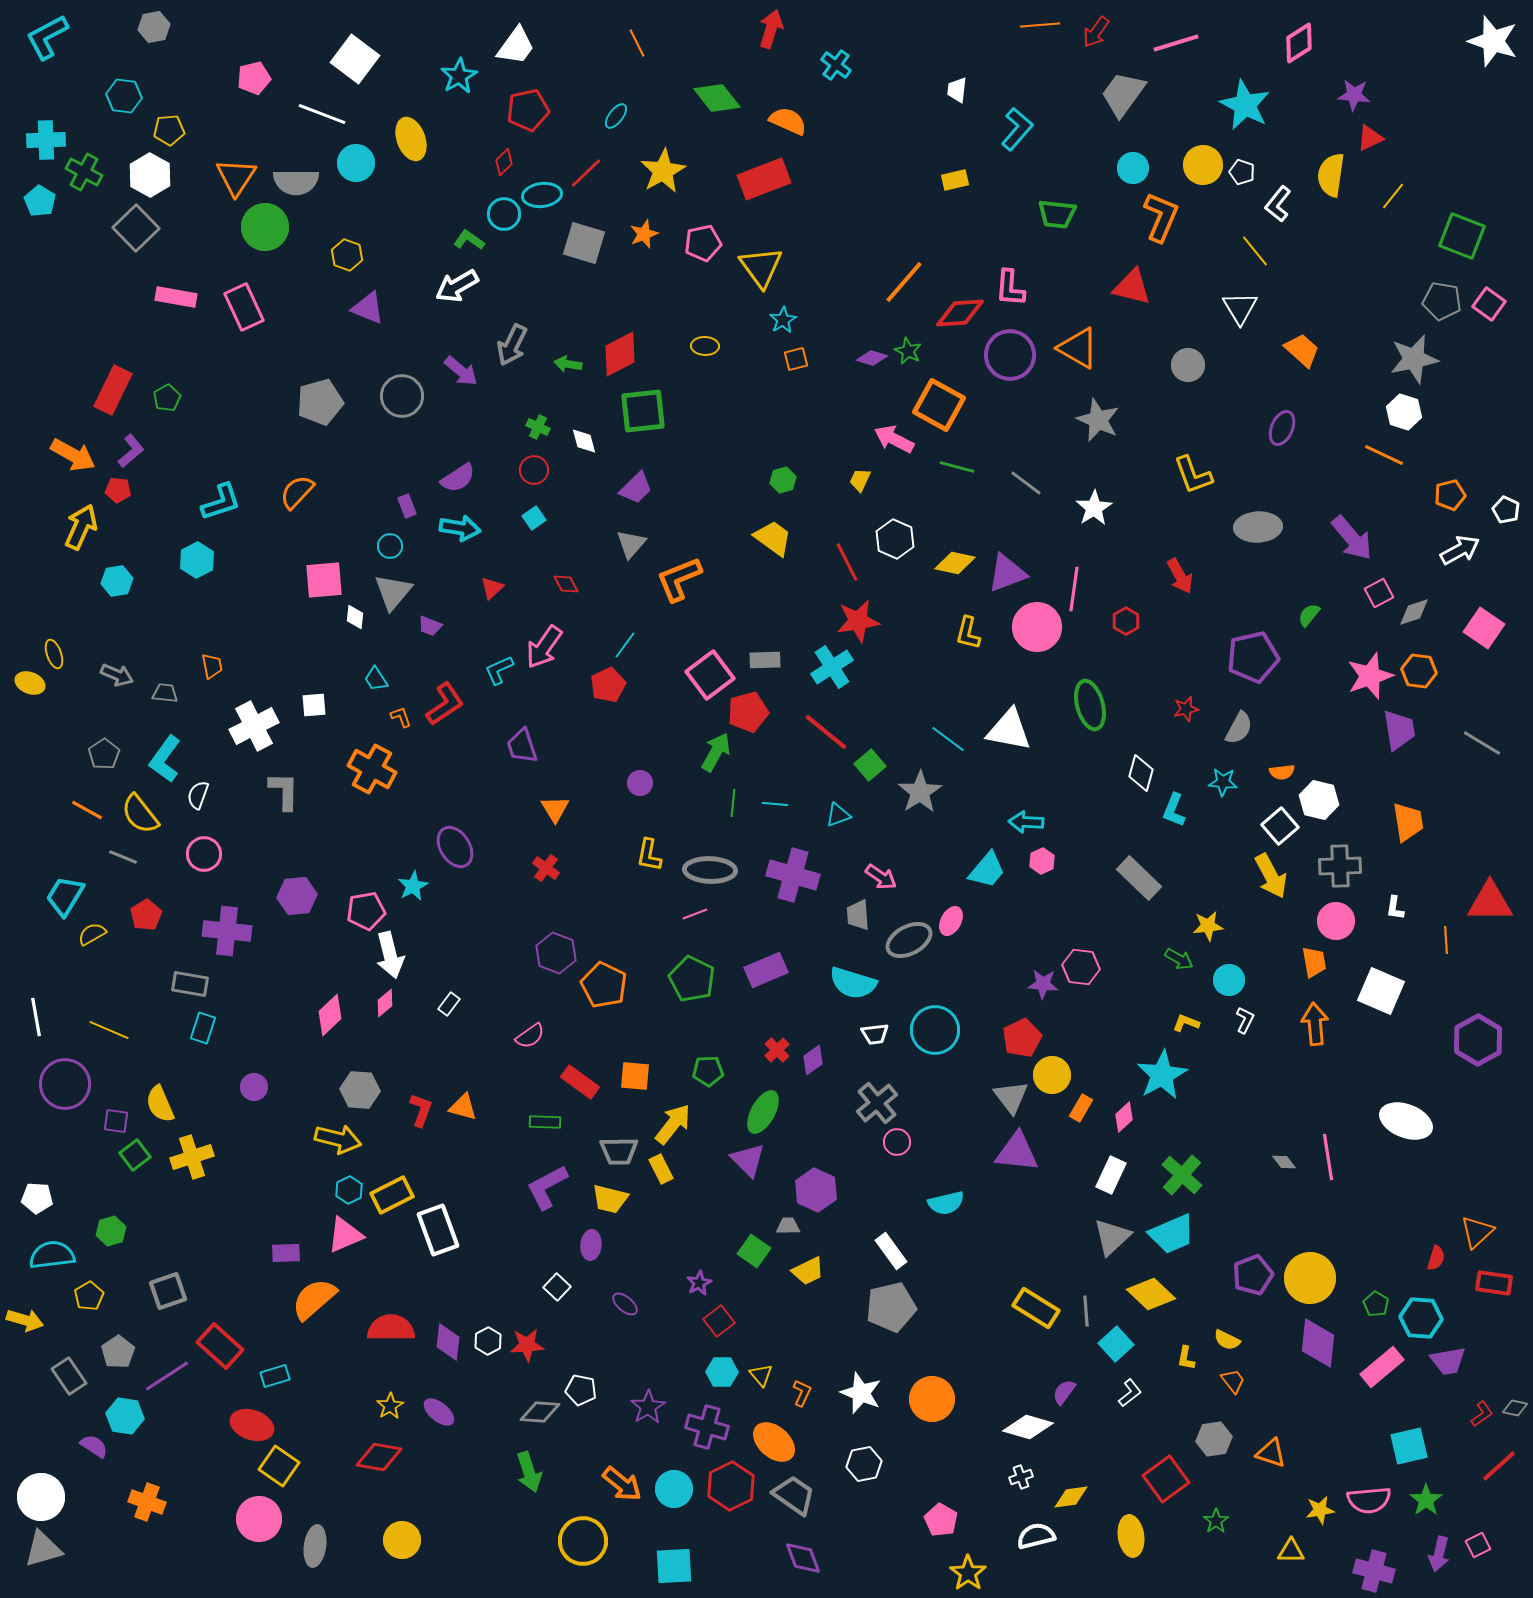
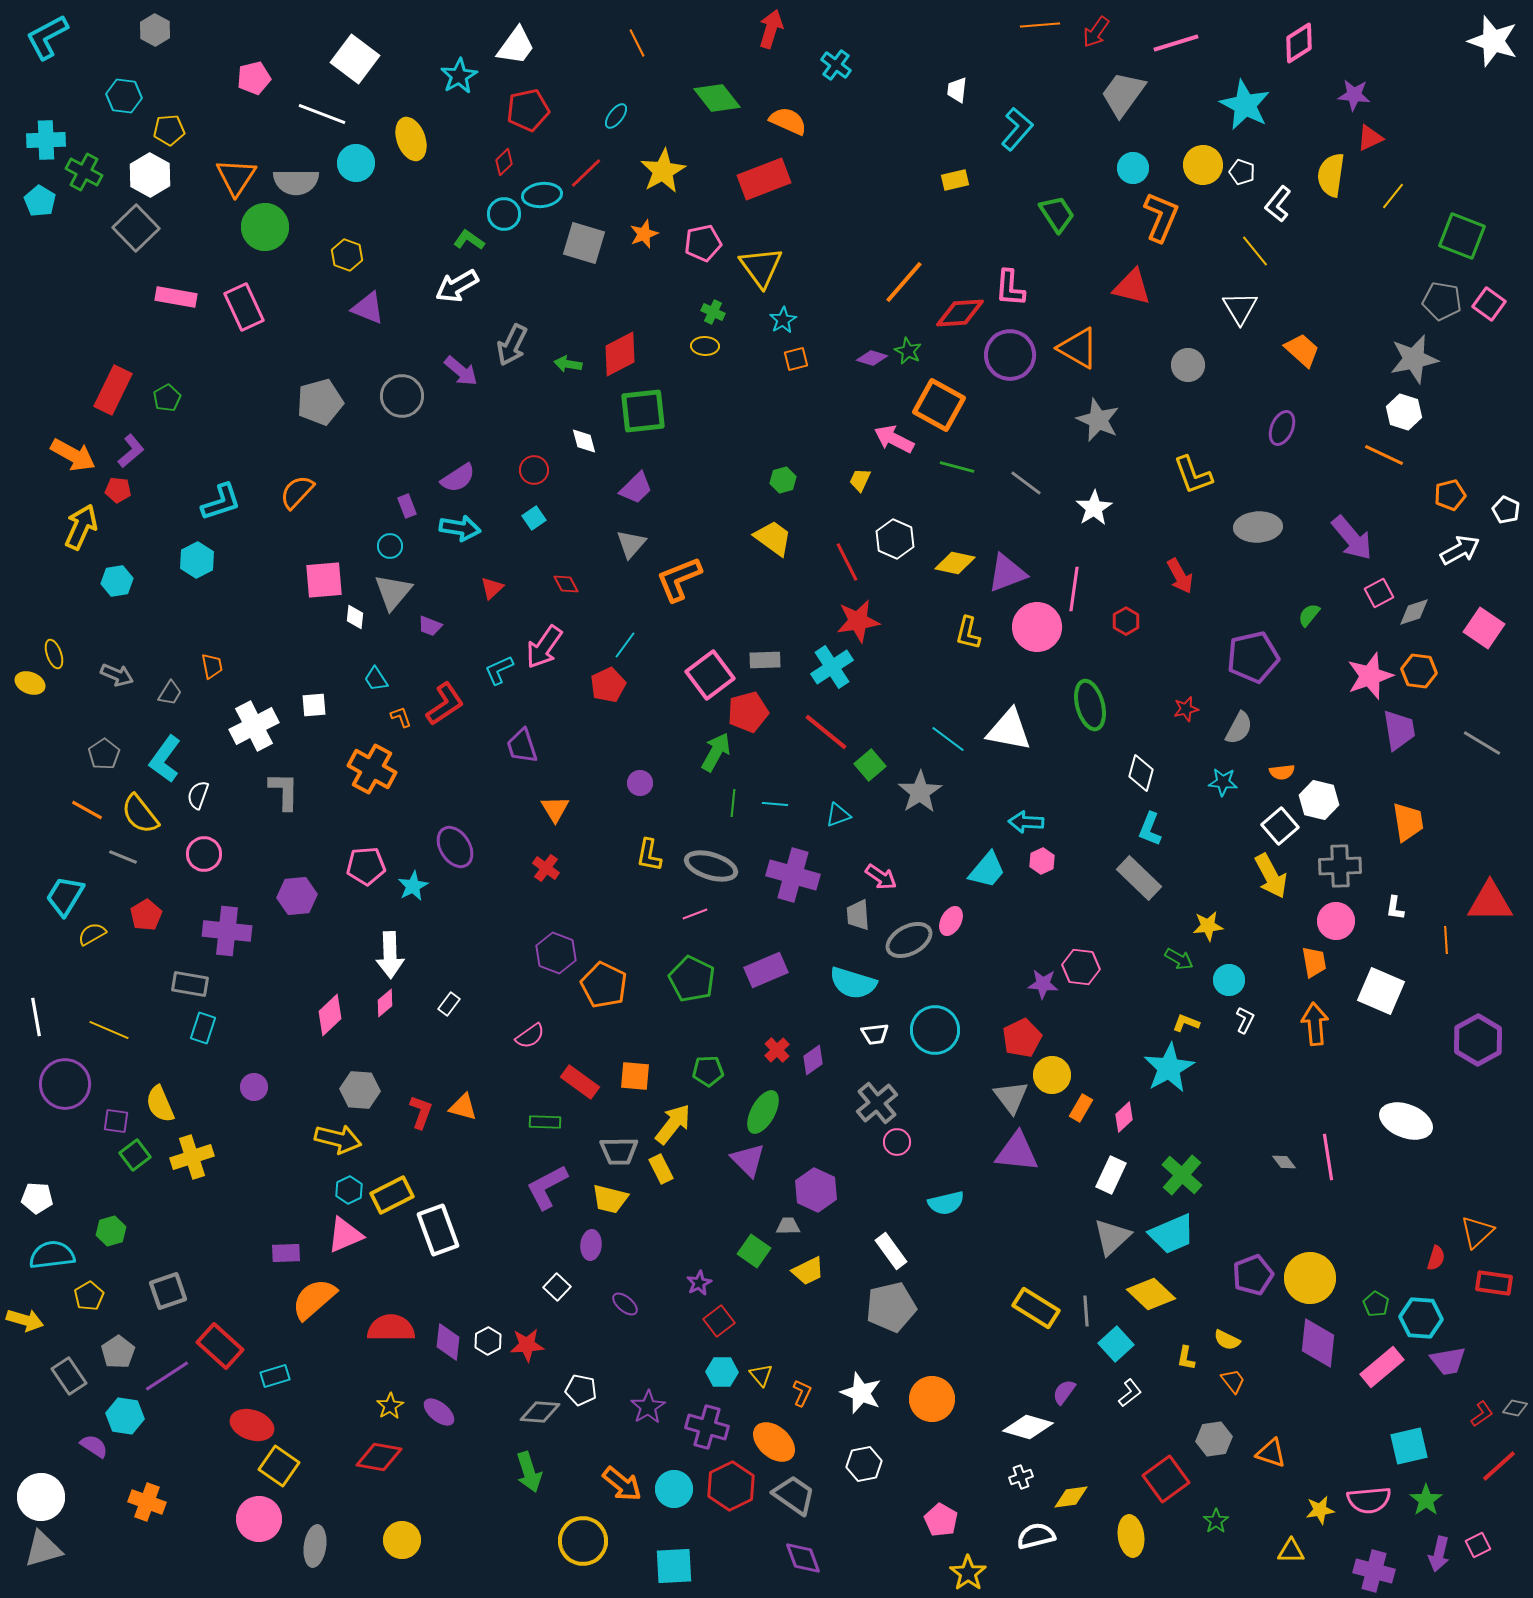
gray hexagon at (154, 27): moved 1 px right, 3 px down; rotated 20 degrees counterclockwise
green trapezoid at (1057, 214): rotated 129 degrees counterclockwise
green cross at (538, 427): moved 175 px right, 115 px up
gray trapezoid at (165, 693): moved 5 px right; rotated 116 degrees clockwise
cyan L-shape at (1174, 810): moved 24 px left, 19 px down
gray ellipse at (710, 870): moved 1 px right, 4 px up; rotated 15 degrees clockwise
pink pentagon at (366, 911): moved 45 px up; rotated 6 degrees clockwise
white arrow at (390, 955): rotated 12 degrees clockwise
cyan star at (1162, 1075): moved 7 px right, 7 px up
red L-shape at (421, 1110): moved 2 px down
